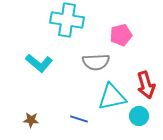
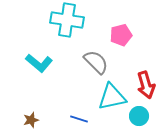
gray semicircle: rotated 132 degrees counterclockwise
brown star: rotated 21 degrees counterclockwise
